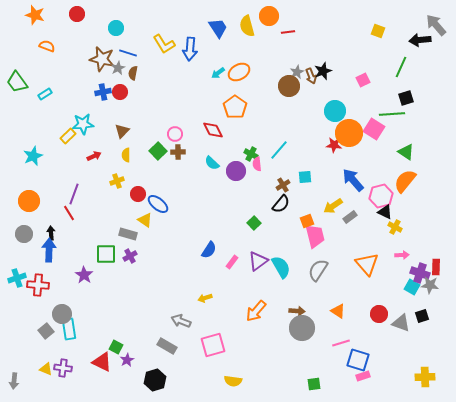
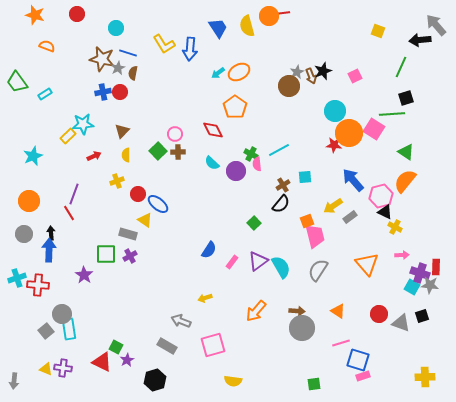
red line at (288, 32): moved 5 px left, 19 px up
pink square at (363, 80): moved 8 px left, 4 px up
cyan line at (279, 150): rotated 20 degrees clockwise
